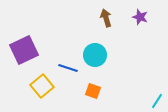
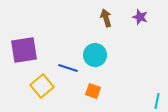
purple square: rotated 16 degrees clockwise
cyan line: rotated 21 degrees counterclockwise
